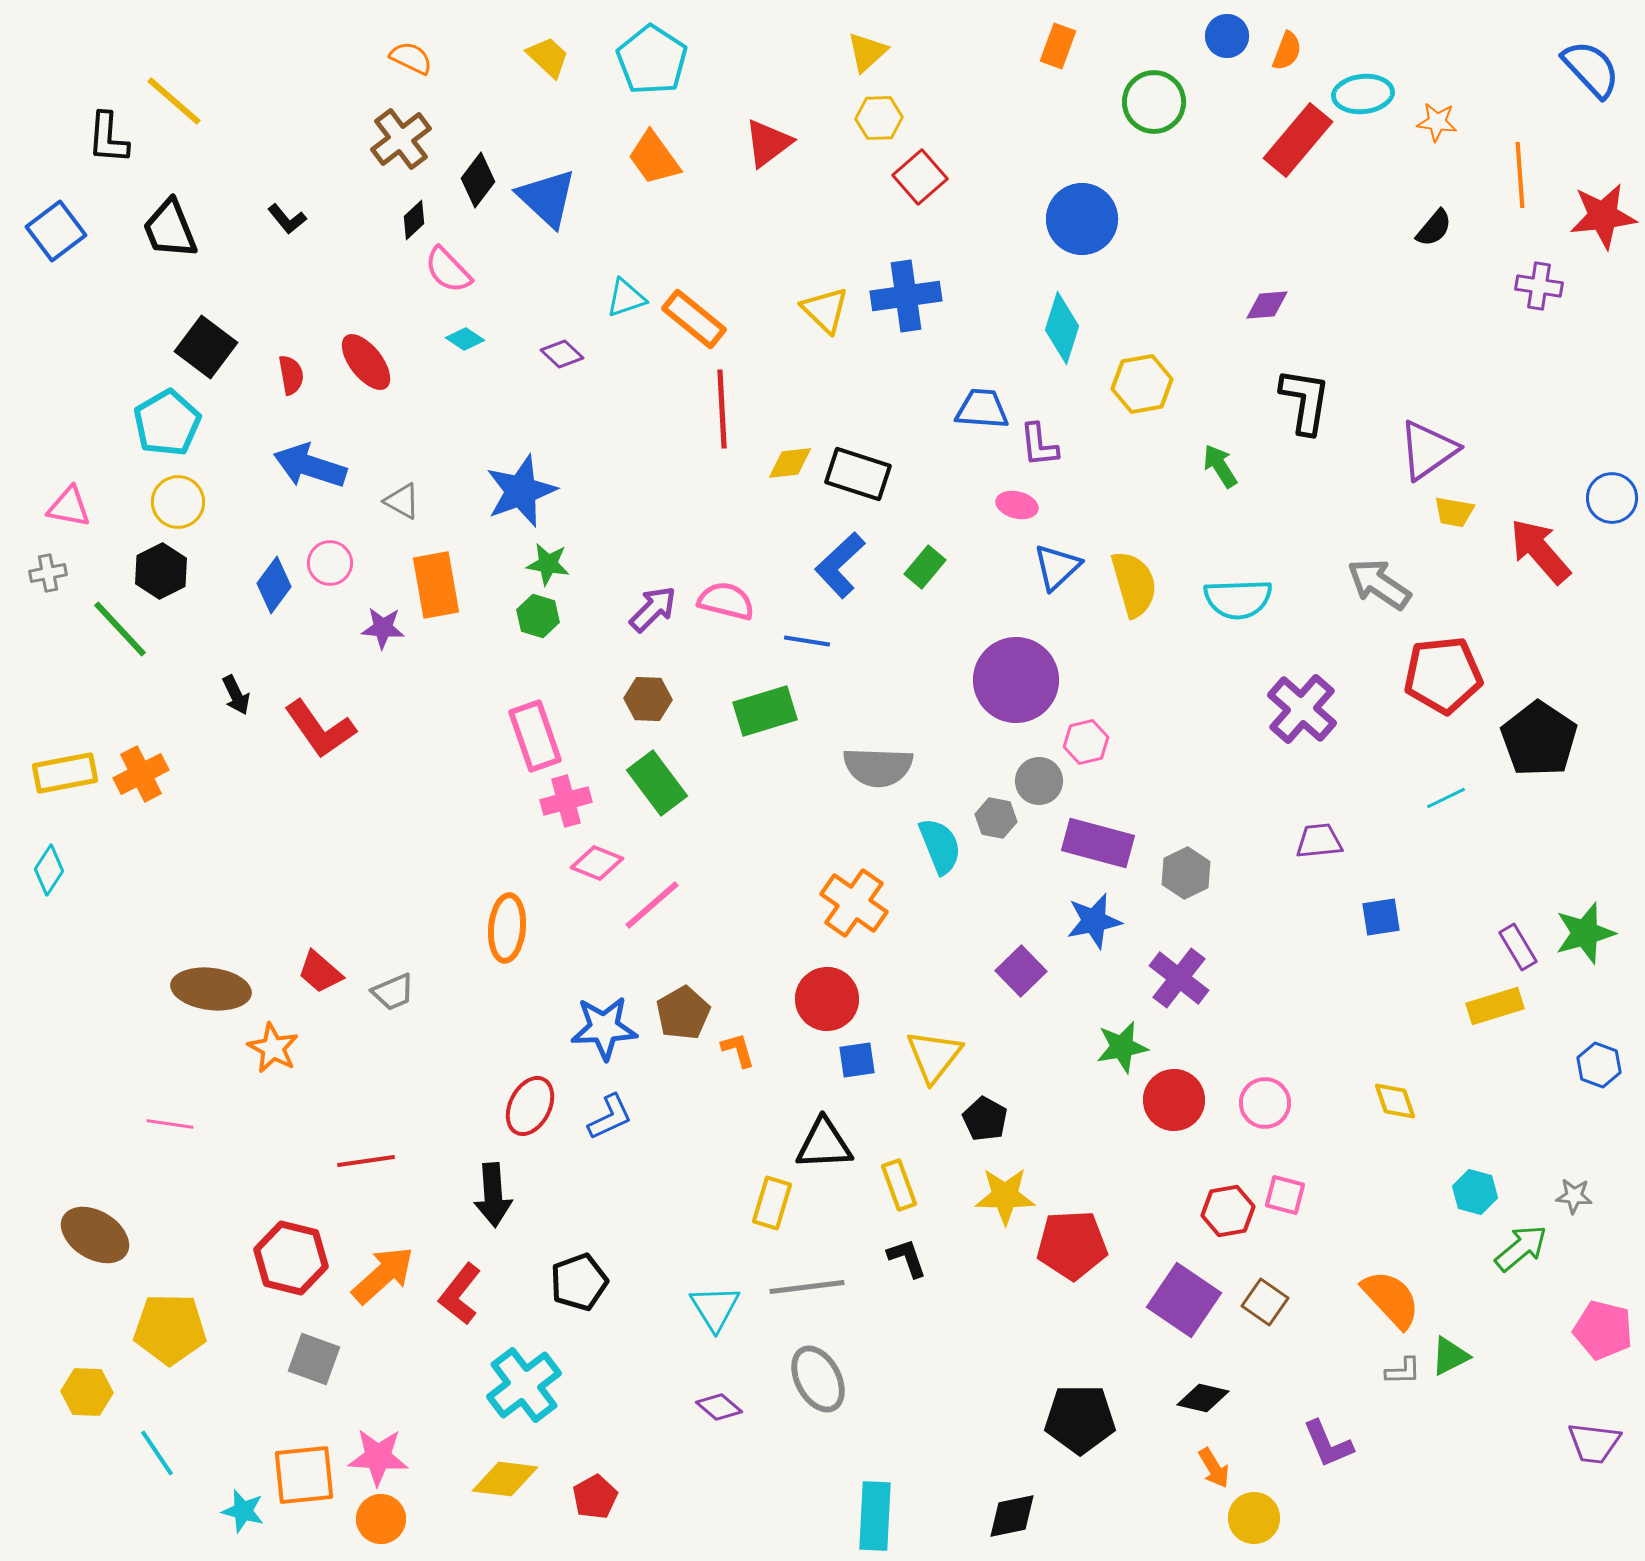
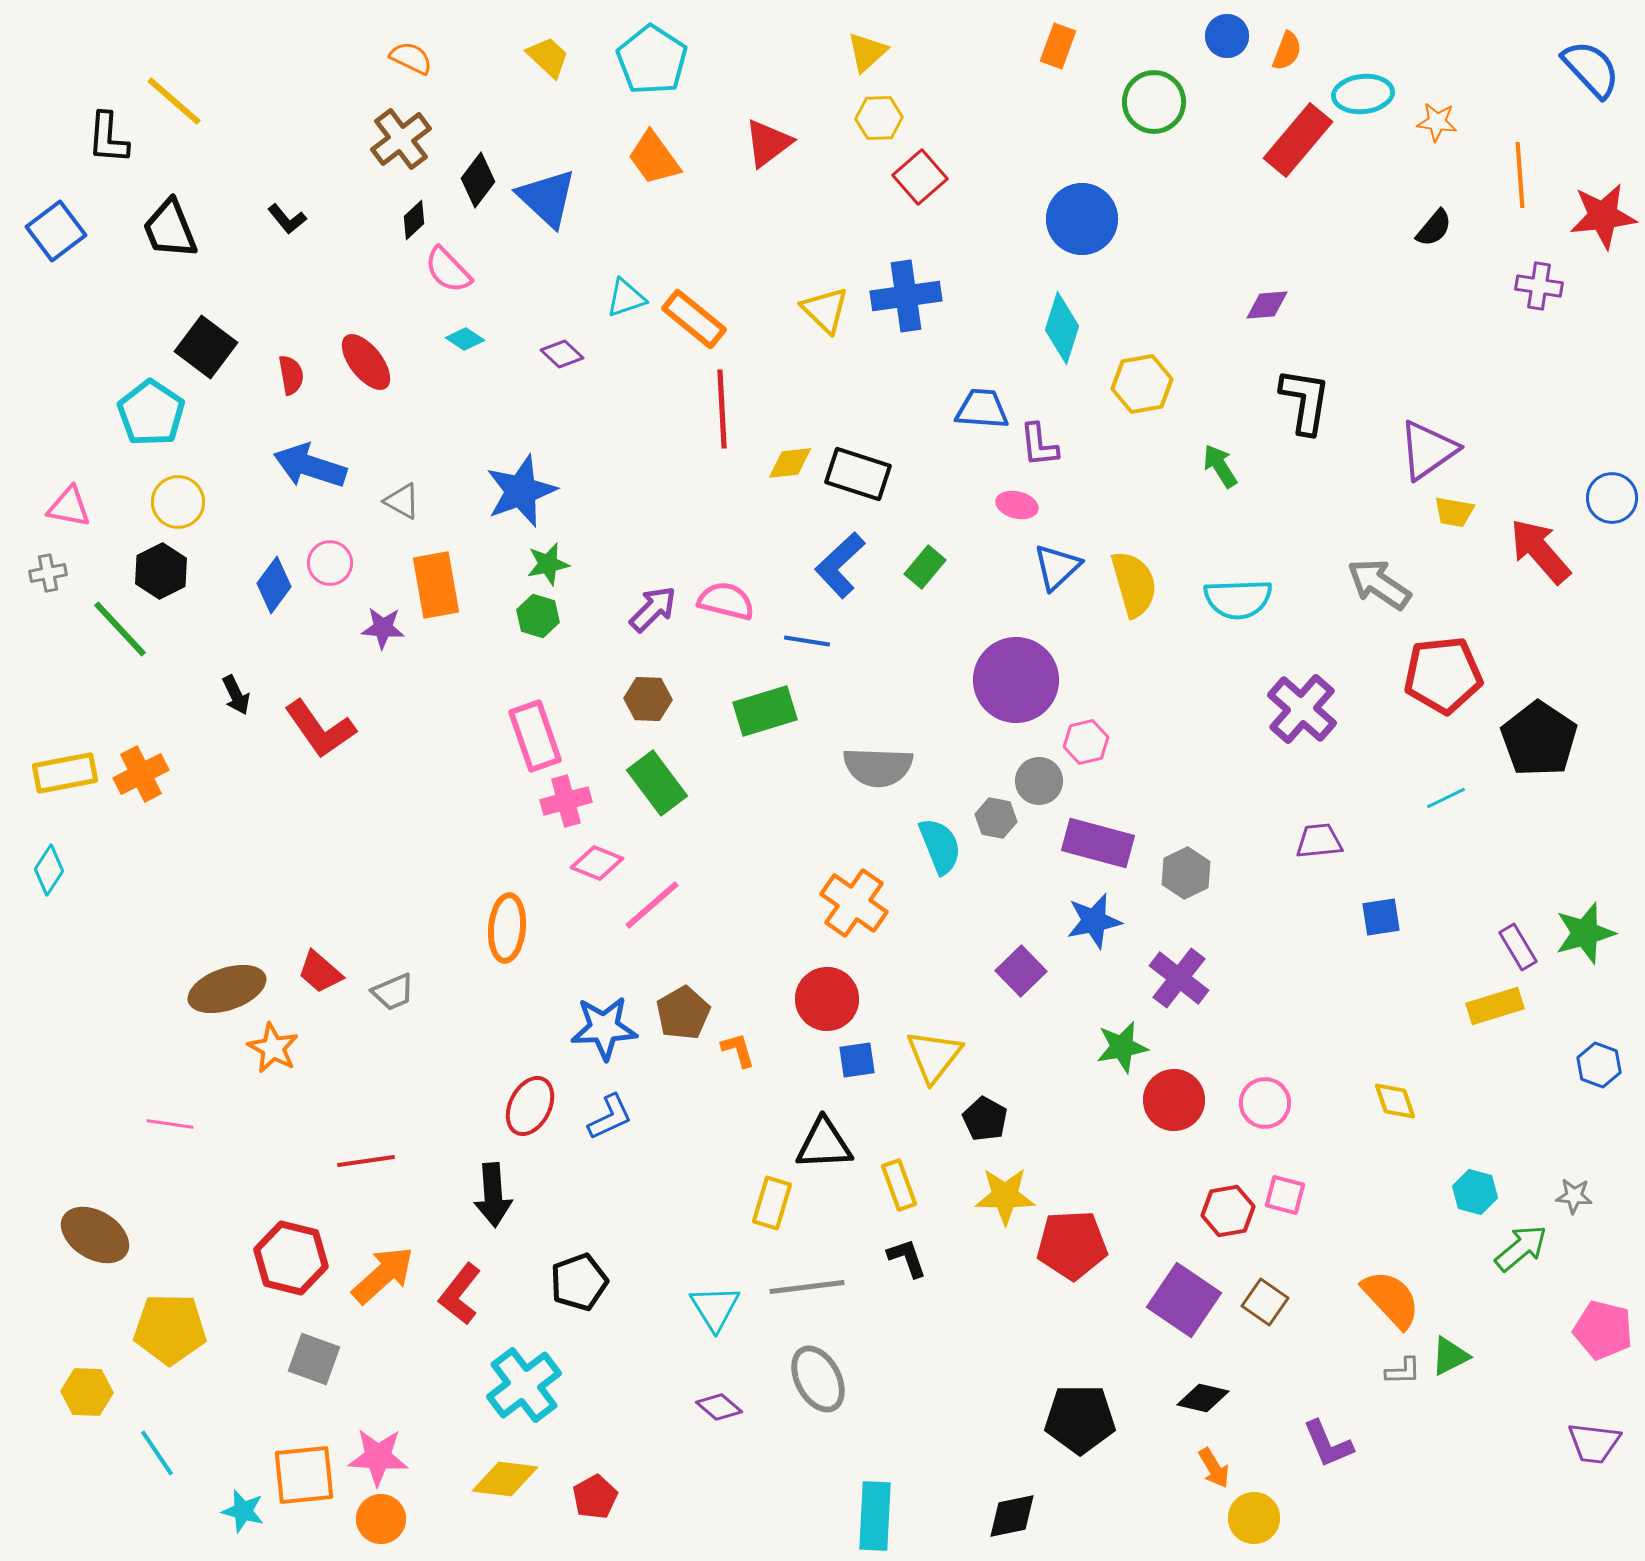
cyan pentagon at (167, 423): moved 16 px left, 10 px up; rotated 8 degrees counterclockwise
green star at (548, 564): rotated 21 degrees counterclockwise
brown ellipse at (211, 989): moved 16 px right; rotated 26 degrees counterclockwise
